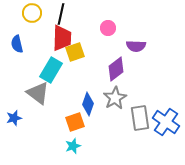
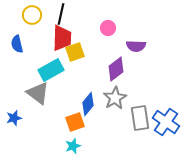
yellow circle: moved 2 px down
cyan rectangle: rotated 30 degrees clockwise
blue diamond: rotated 20 degrees clockwise
